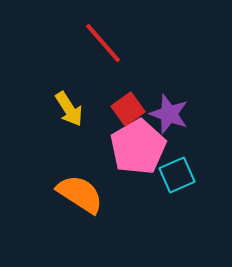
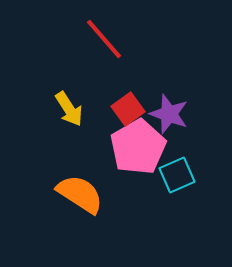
red line: moved 1 px right, 4 px up
